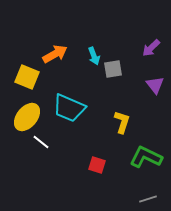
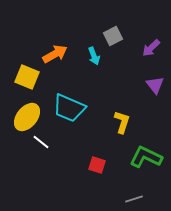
gray square: moved 33 px up; rotated 18 degrees counterclockwise
gray line: moved 14 px left
